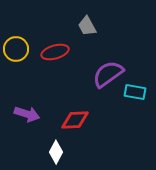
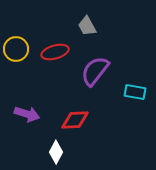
purple semicircle: moved 13 px left, 3 px up; rotated 16 degrees counterclockwise
